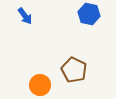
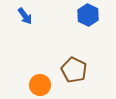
blue hexagon: moved 1 px left, 1 px down; rotated 15 degrees clockwise
